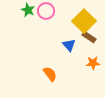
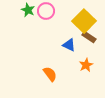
blue triangle: rotated 24 degrees counterclockwise
orange star: moved 7 px left, 2 px down; rotated 24 degrees counterclockwise
